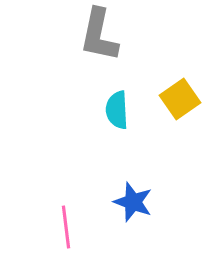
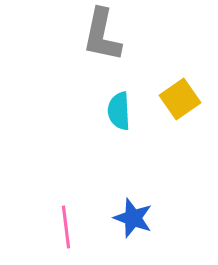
gray L-shape: moved 3 px right
cyan semicircle: moved 2 px right, 1 px down
blue star: moved 16 px down
